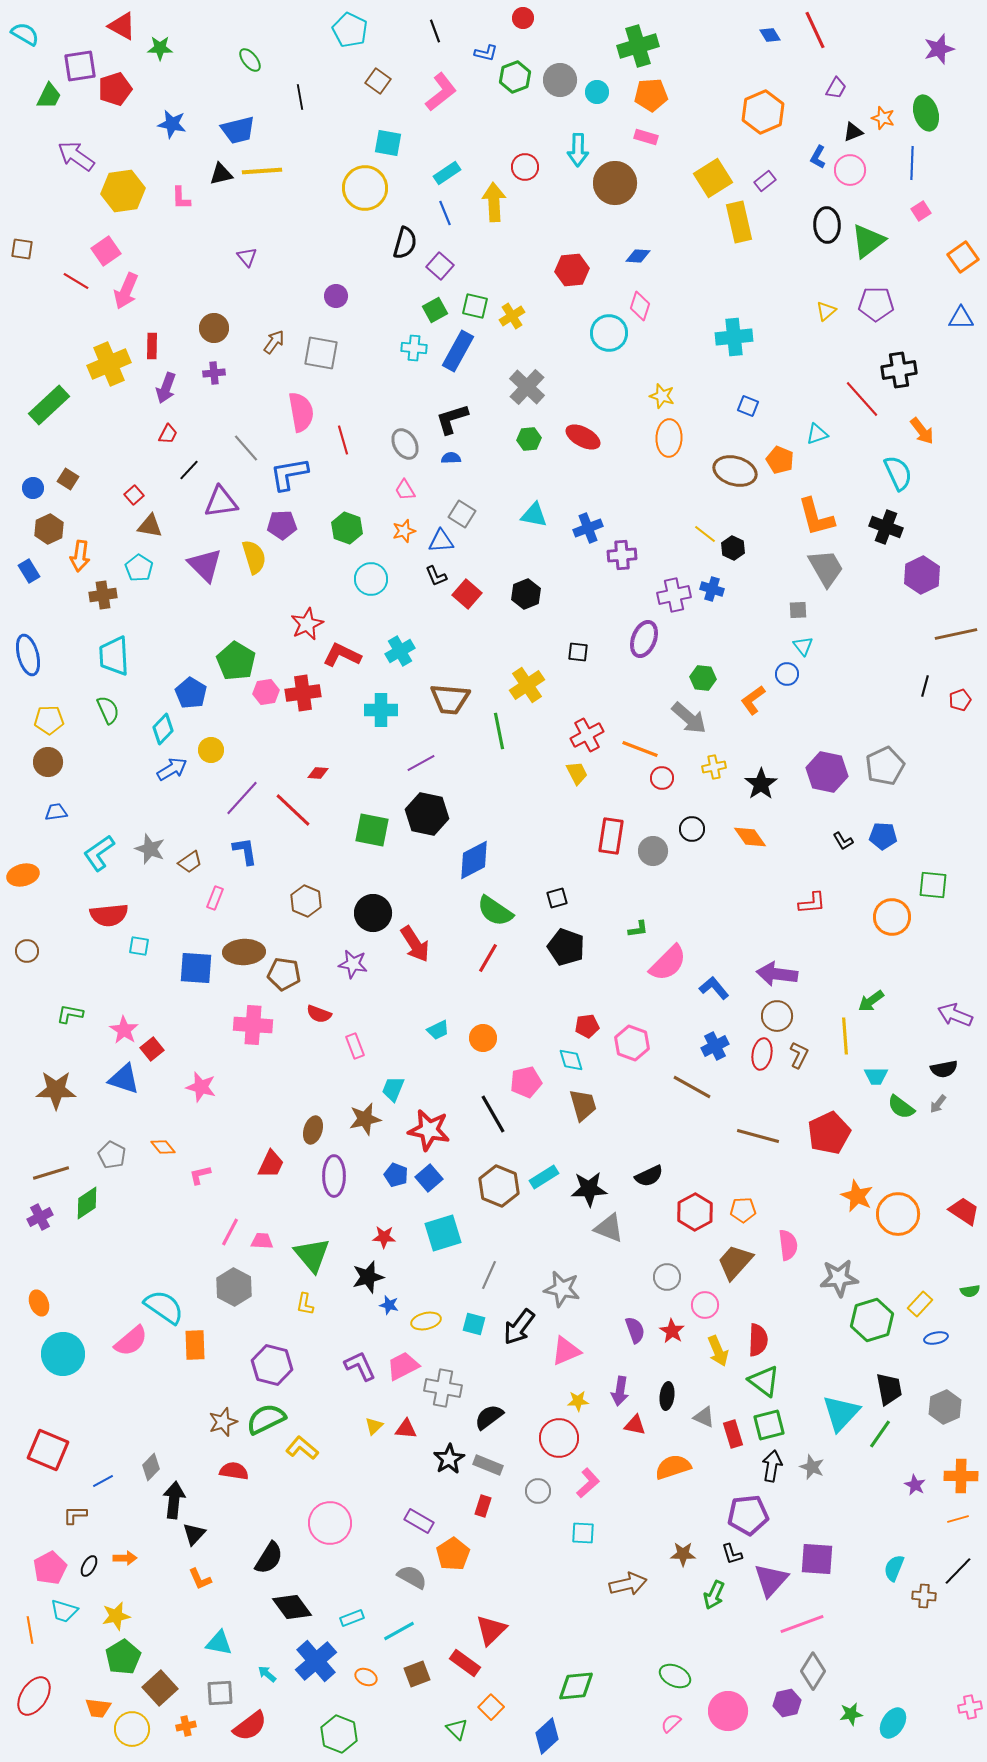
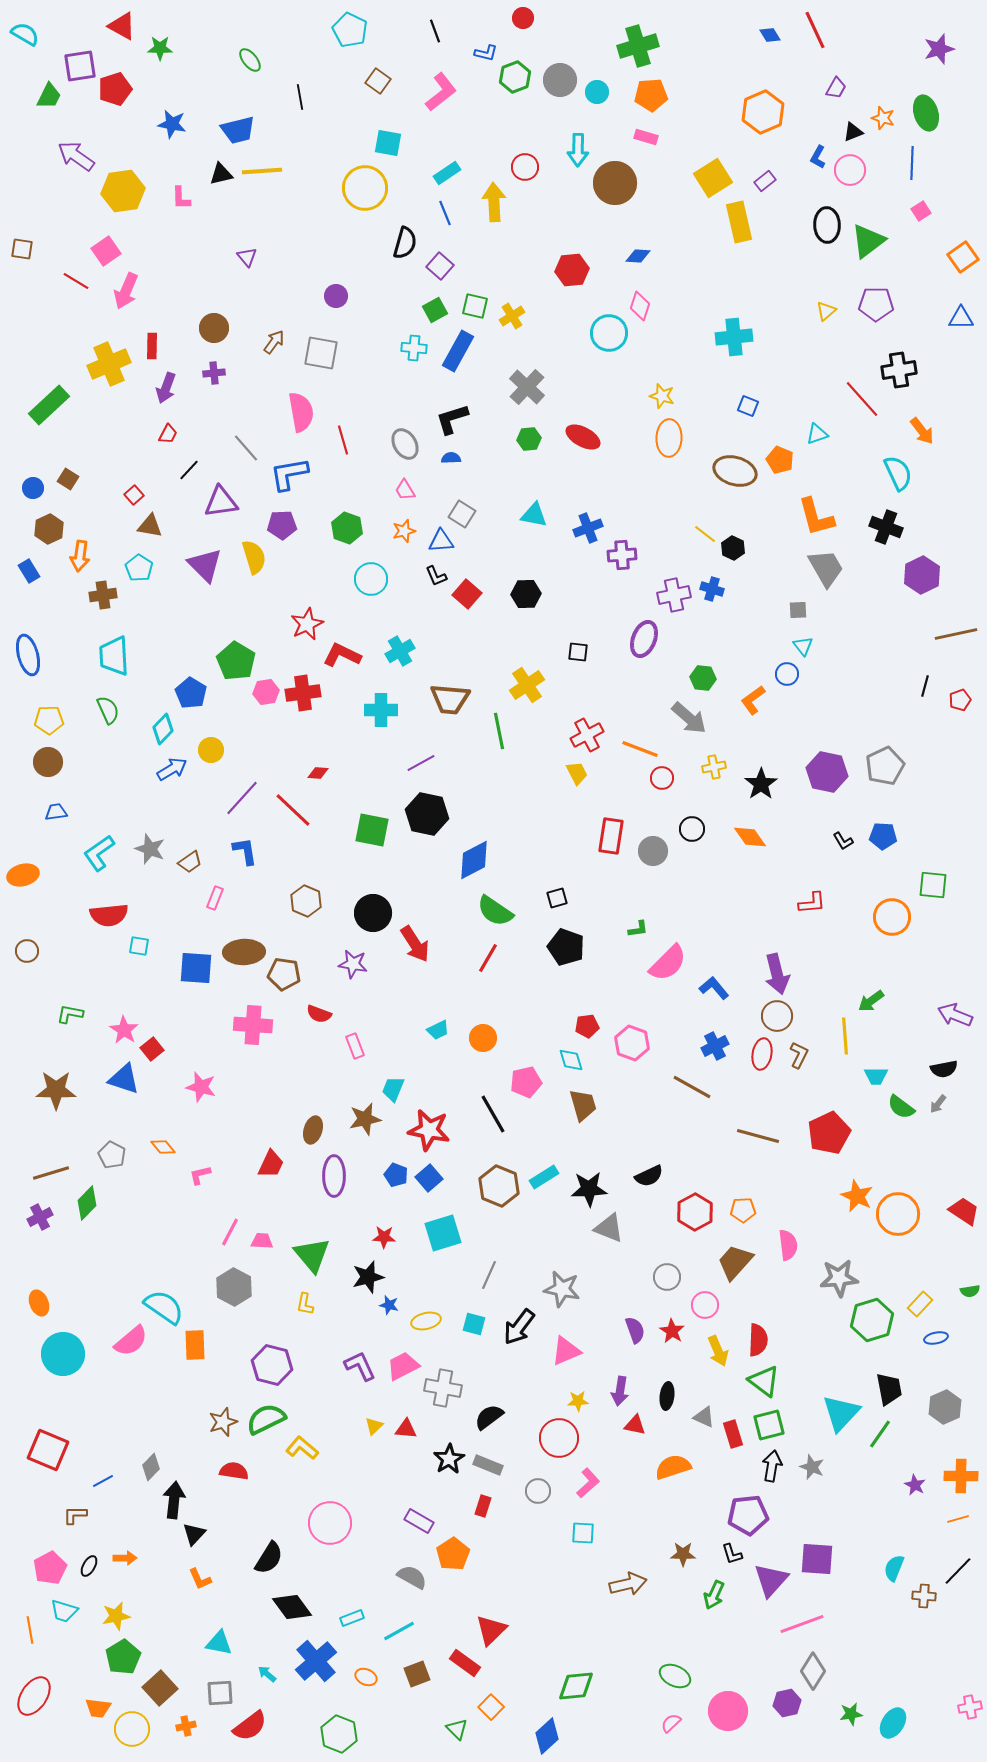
black hexagon at (526, 594): rotated 20 degrees clockwise
purple arrow at (777, 974): rotated 111 degrees counterclockwise
green diamond at (87, 1203): rotated 12 degrees counterclockwise
